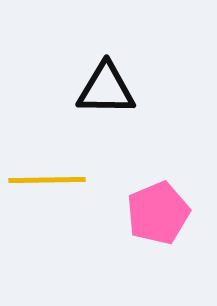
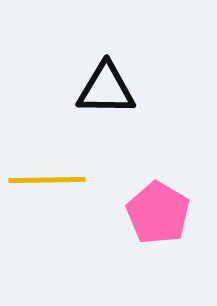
pink pentagon: rotated 18 degrees counterclockwise
